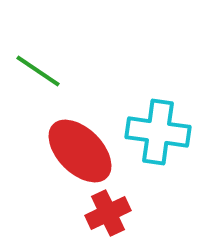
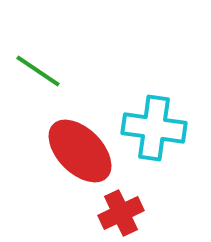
cyan cross: moved 4 px left, 4 px up
red cross: moved 13 px right
